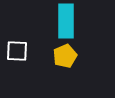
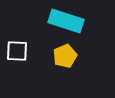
cyan rectangle: rotated 72 degrees counterclockwise
